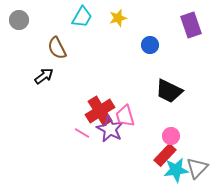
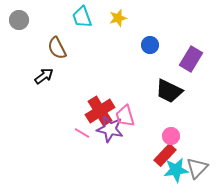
cyan trapezoid: rotated 130 degrees clockwise
purple rectangle: moved 34 px down; rotated 50 degrees clockwise
purple star: rotated 16 degrees counterclockwise
